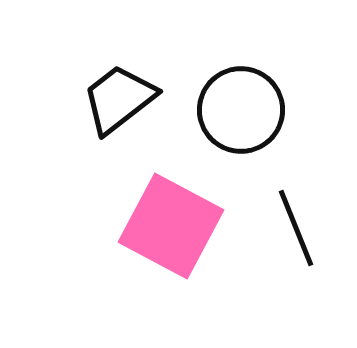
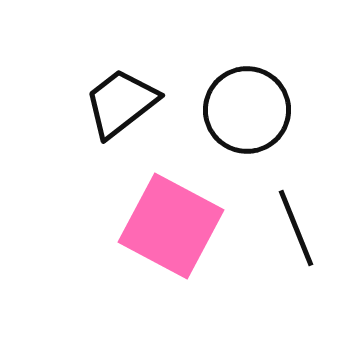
black trapezoid: moved 2 px right, 4 px down
black circle: moved 6 px right
